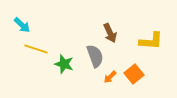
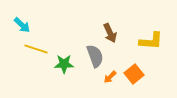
green star: rotated 18 degrees counterclockwise
